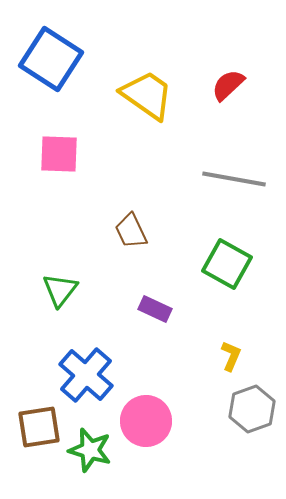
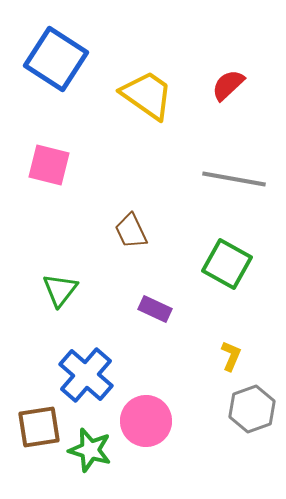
blue square: moved 5 px right
pink square: moved 10 px left, 11 px down; rotated 12 degrees clockwise
